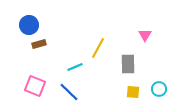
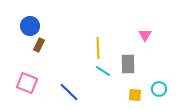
blue circle: moved 1 px right, 1 px down
brown rectangle: moved 1 px down; rotated 48 degrees counterclockwise
yellow line: rotated 30 degrees counterclockwise
cyan line: moved 28 px right, 4 px down; rotated 56 degrees clockwise
pink square: moved 8 px left, 3 px up
yellow square: moved 2 px right, 3 px down
